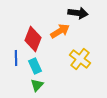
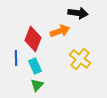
orange arrow: rotated 12 degrees clockwise
